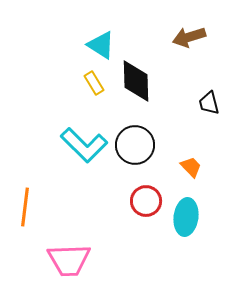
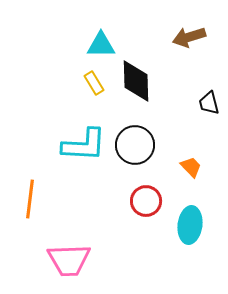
cyan triangle: rotated 32 degrees counterclockwise
cyan L-shape: rotated 42 degrees counterclockwise
orange line: moved 5 px right, 8 px up
cyan ellipse: moved 4 px right, 8 px down
